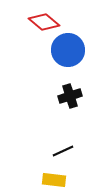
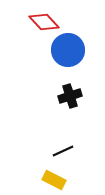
red diamond: rotated 8 degrees clockwise
yellow rectangle: rotated 20 degrees clockwise
